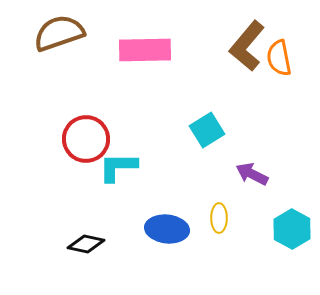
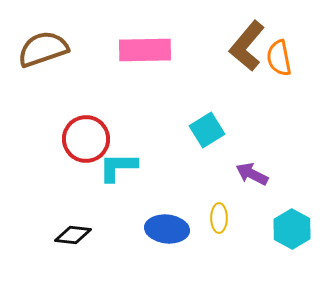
brown semicircle: moved 16 px left, 16 px down
black diamond: moved 13 px left, 9 px up; rotated 6 degrees counterclockwise
